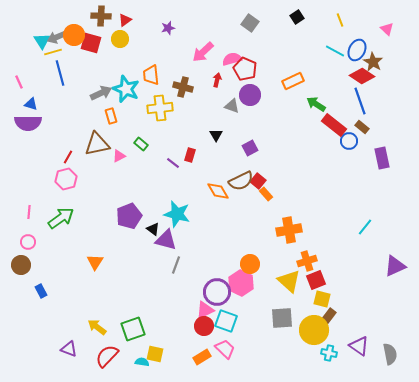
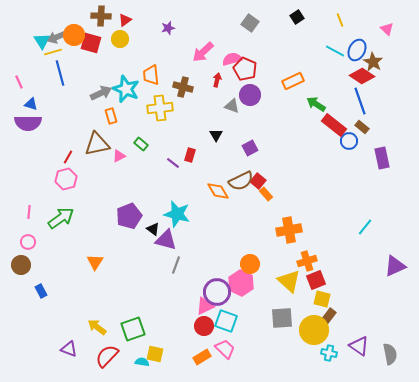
pink triangle at (205, 310): moved 4 px up
